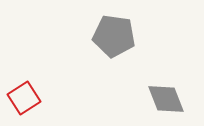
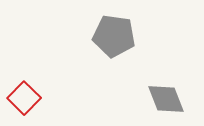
red square: rotated 12 degrees counterclockwise
